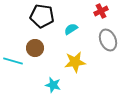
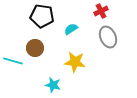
gray ellipse: moved 3 px up
yellow star: rotated 15 degrees clockwise
